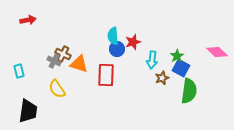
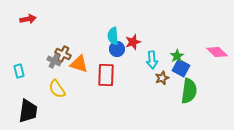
red arrow: moved 1 px up
cyan arrow: rotated 12 degrees counterclockwise
